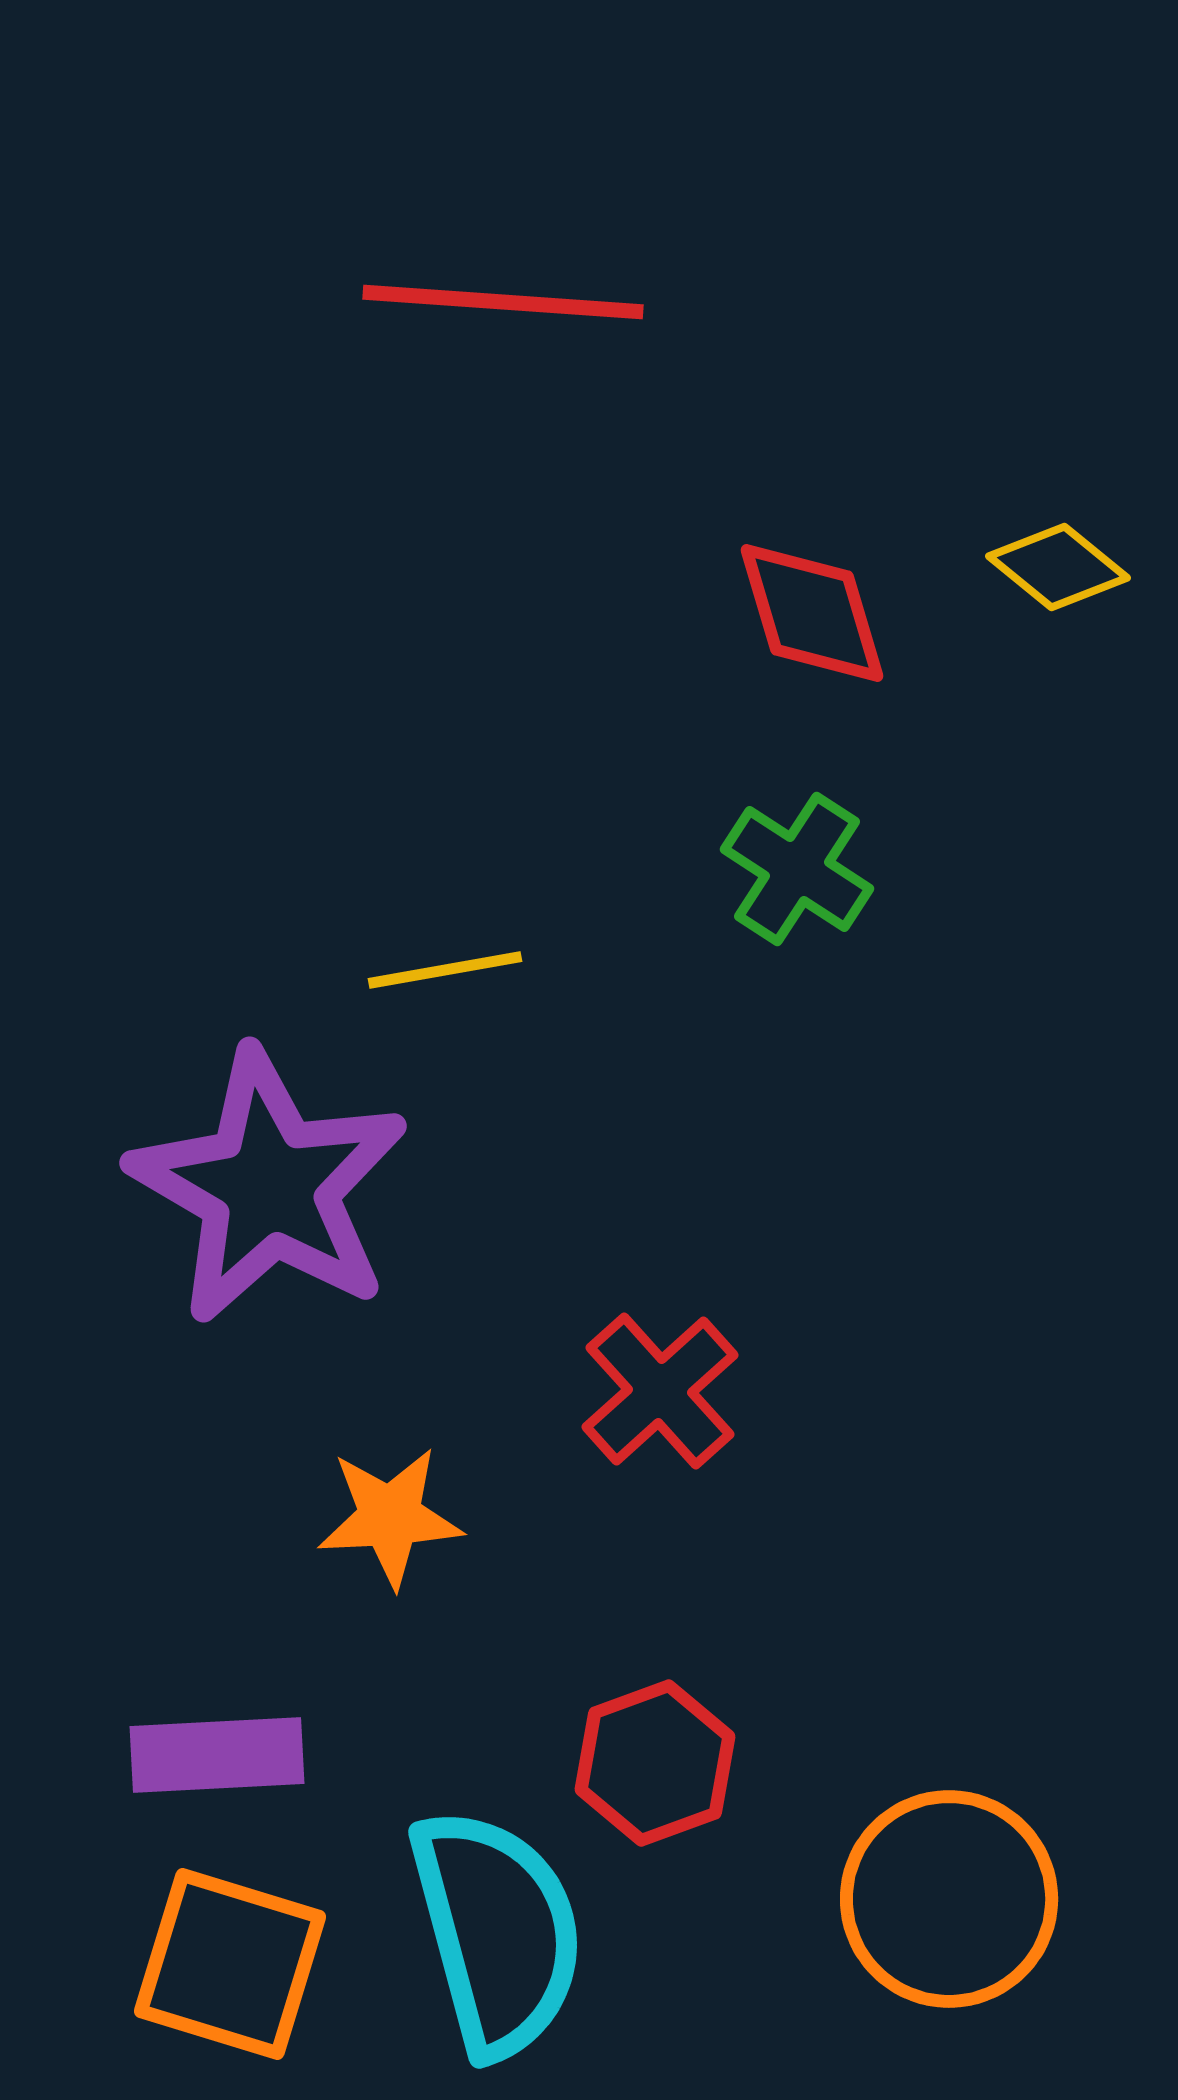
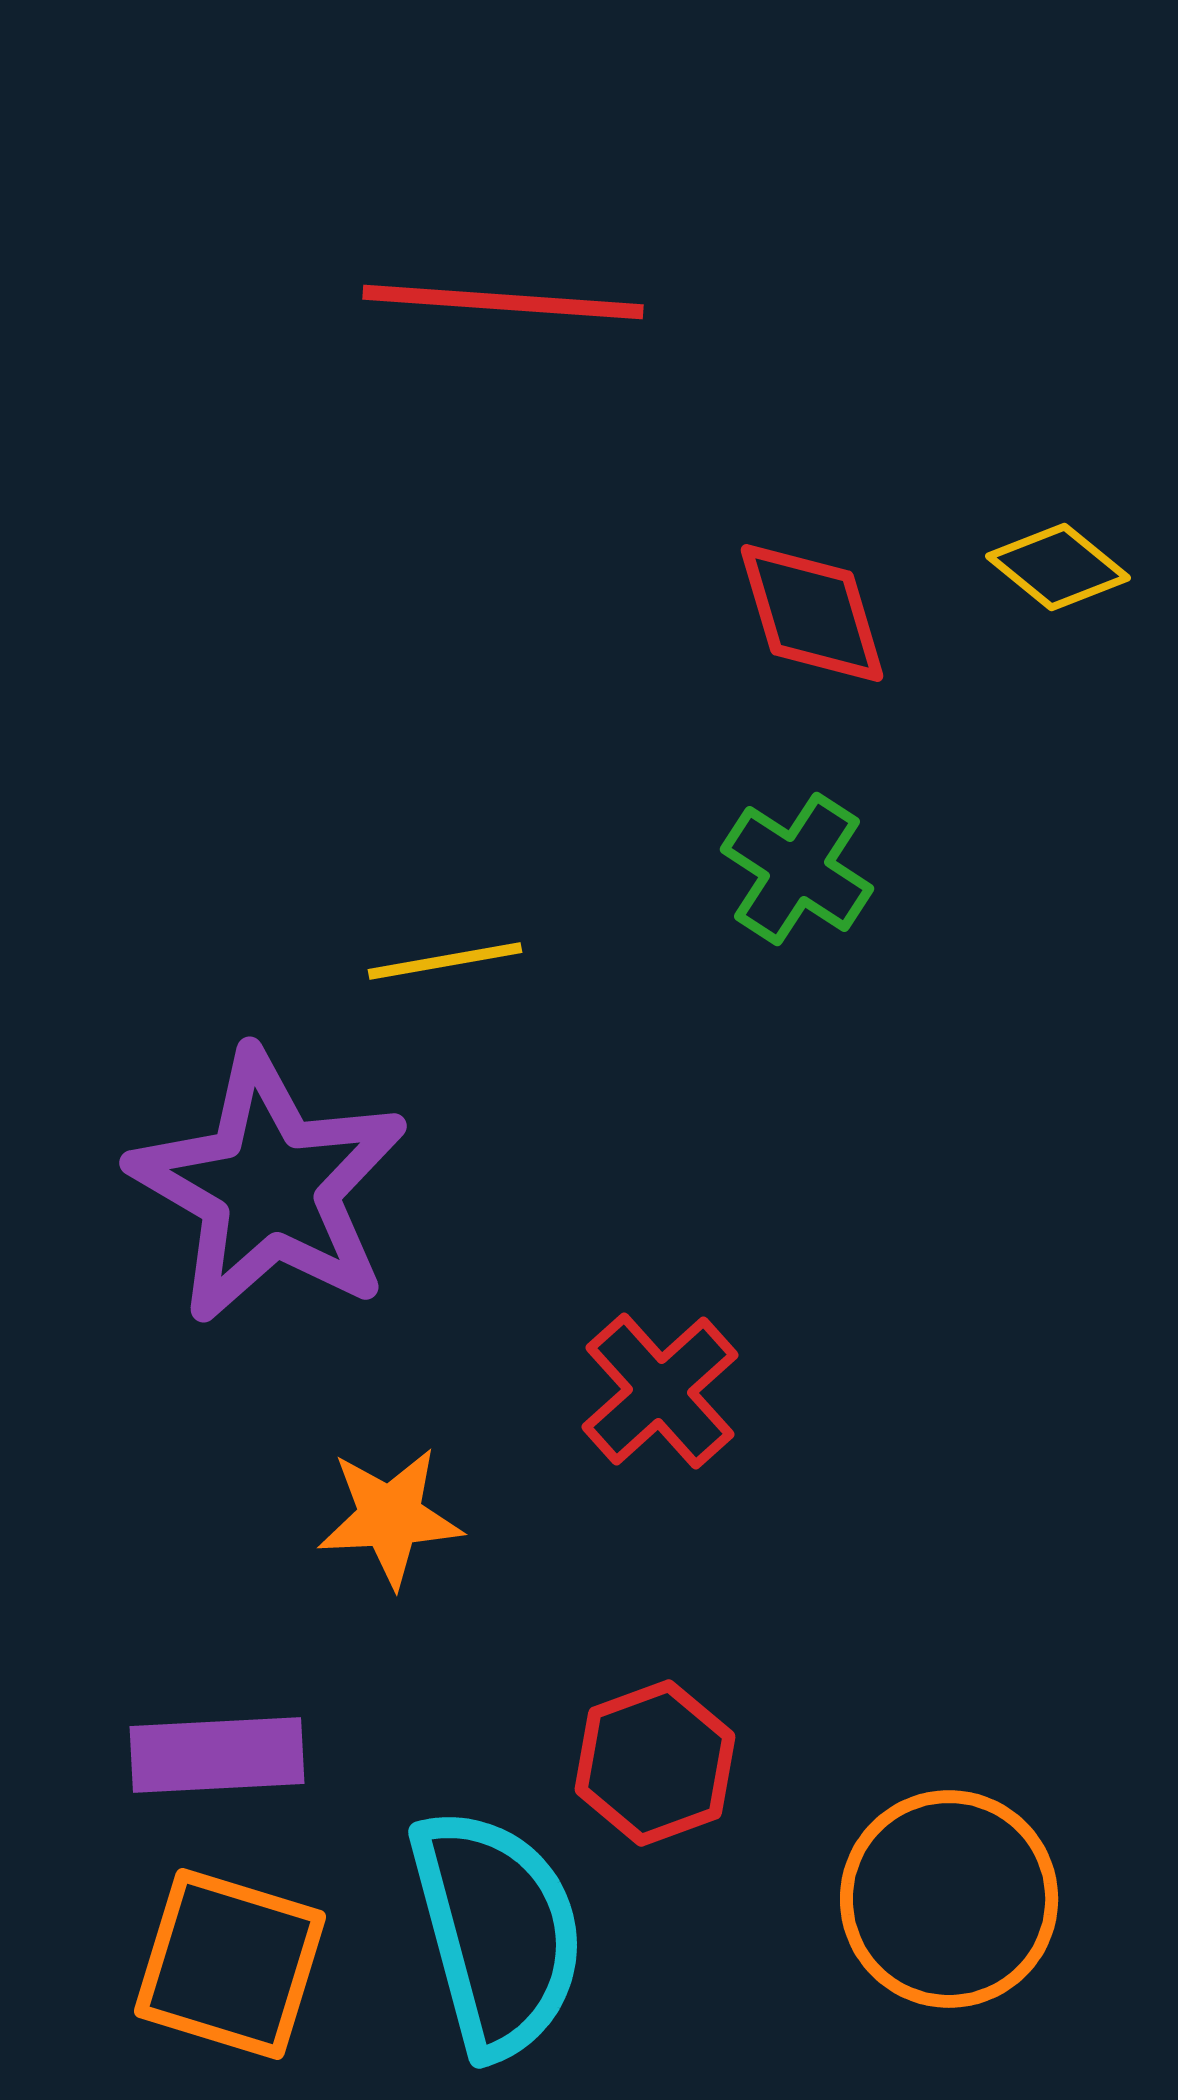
yellow line: moved 9 px up
